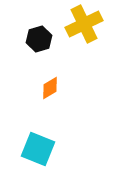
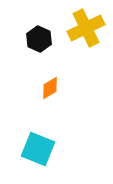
yellow cross: moved 2 px right, 4 px down
black hexagon: rotated 20 degrees counterclockwise
